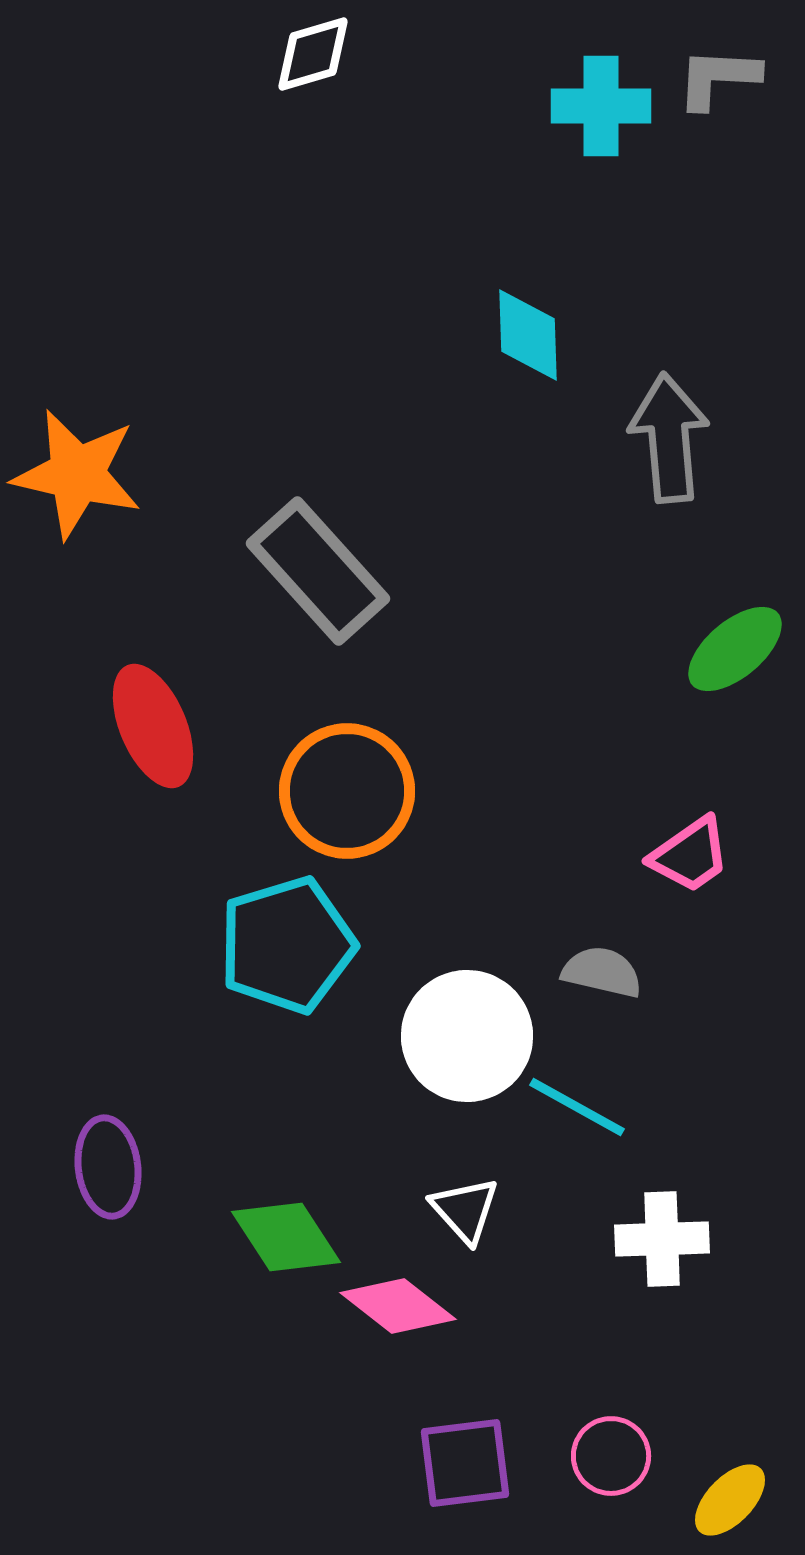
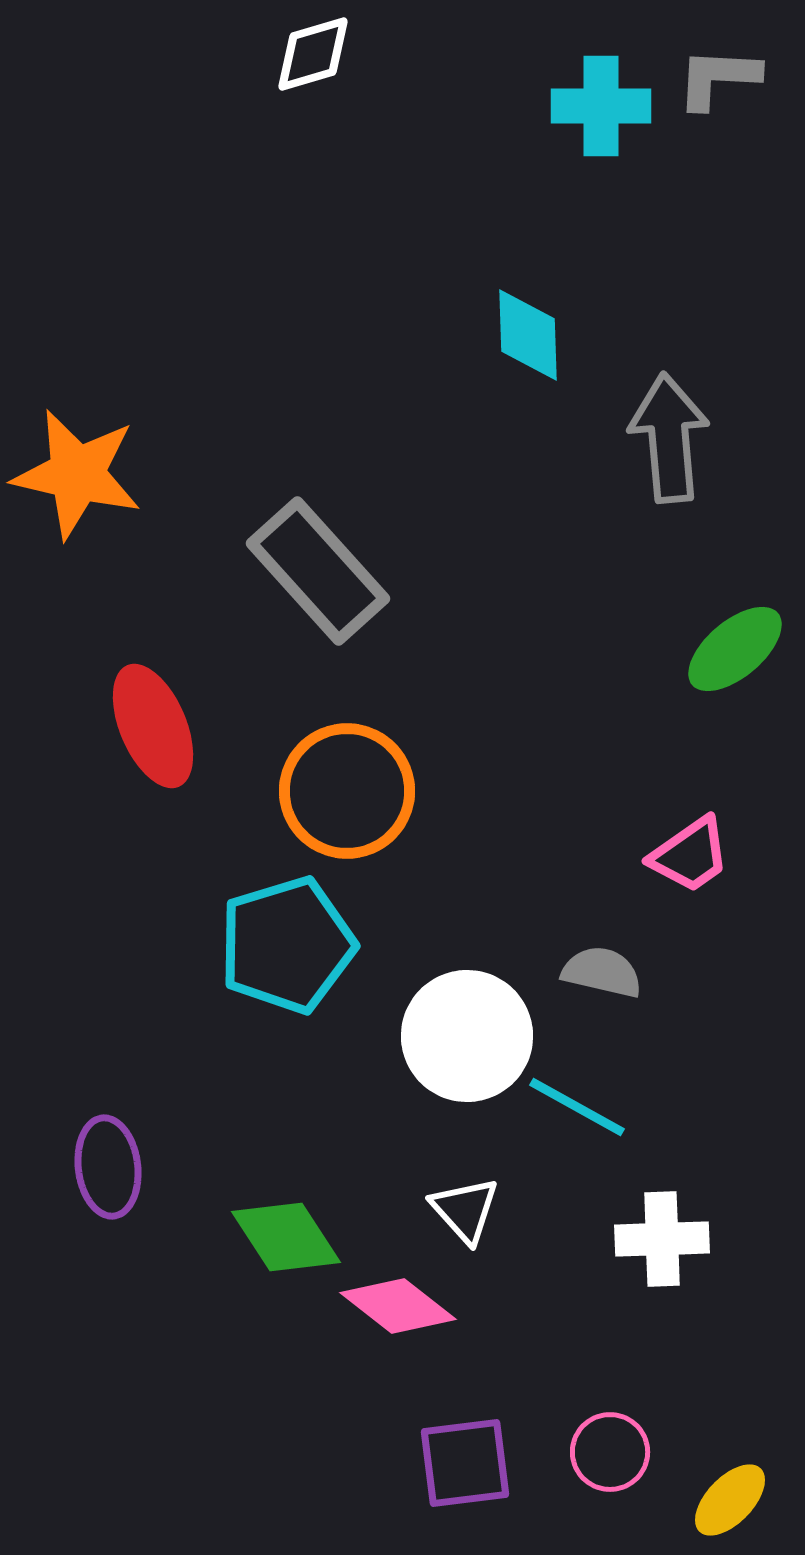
pink circle: moved 1 px left, 4 px up
